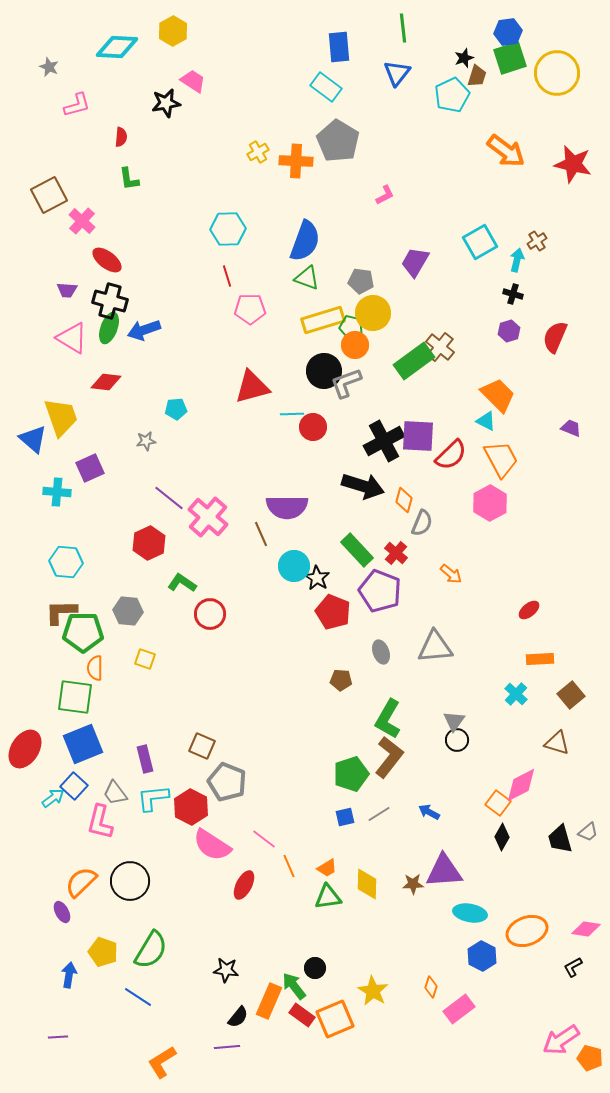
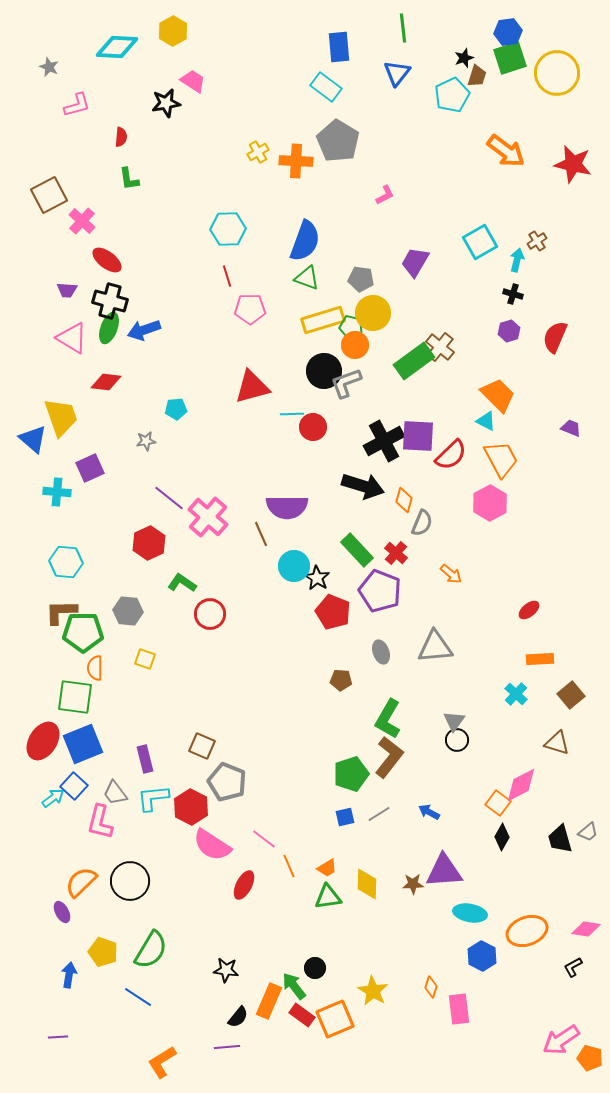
gray pentagon at (361, 281): moved 2 px up
red ellipse at (25, 749): moved 18 px right, 8 px up
pink rectangle at (459, 1009): rotated 60 degrees counterclockwise
